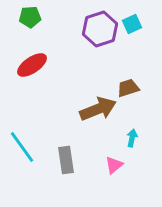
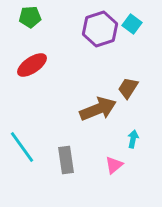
cyan square: rotated 30 degrees counterclockwise
brown trapezoid: rotated 40 degrees counterclockwise
cyan arrow: moved 1 px right, 1 px down
